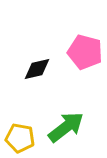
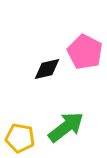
pink pentagon: rotated 12 degrees clockwise
black diamond: moved 10 px right
